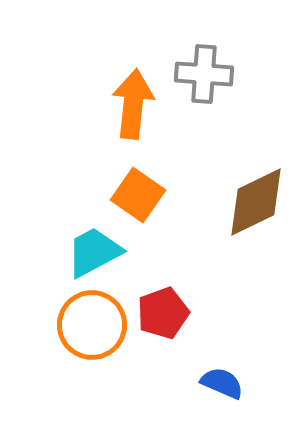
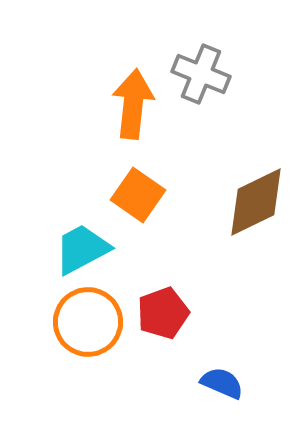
gray cross: moved 3 px left; rotated 18 degrees clockwise
cyan trapezoid: moved 12 px left, 3 px up
orange circle: moved 4 px left, 3 px up
